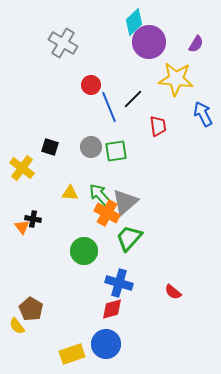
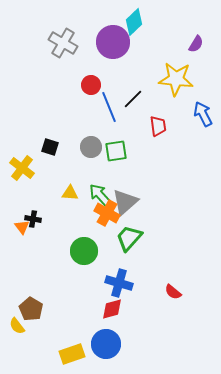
purple circle: moved 36 px left
